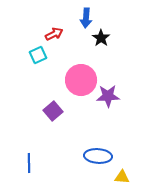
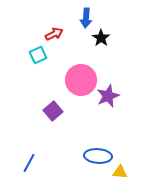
purple star: rotated 20 degrees counterclockwise
blue line: rotated 30 degrees clockwise
yellow triangle: moved 2 px left, 5 px up
